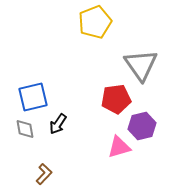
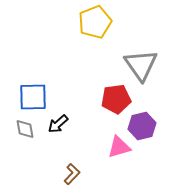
blue square: rotated 12 degrees clockwise
black arrow: rotated 15 degrees clockwise
brown L-shape: moved 28 px right
